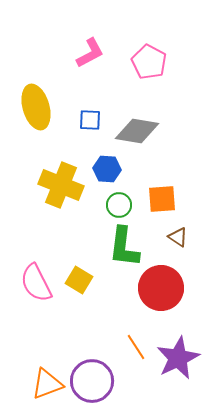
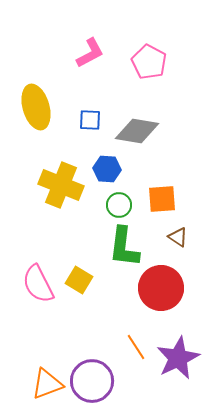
pink semicircle: moved 2 px right, 1 px down
